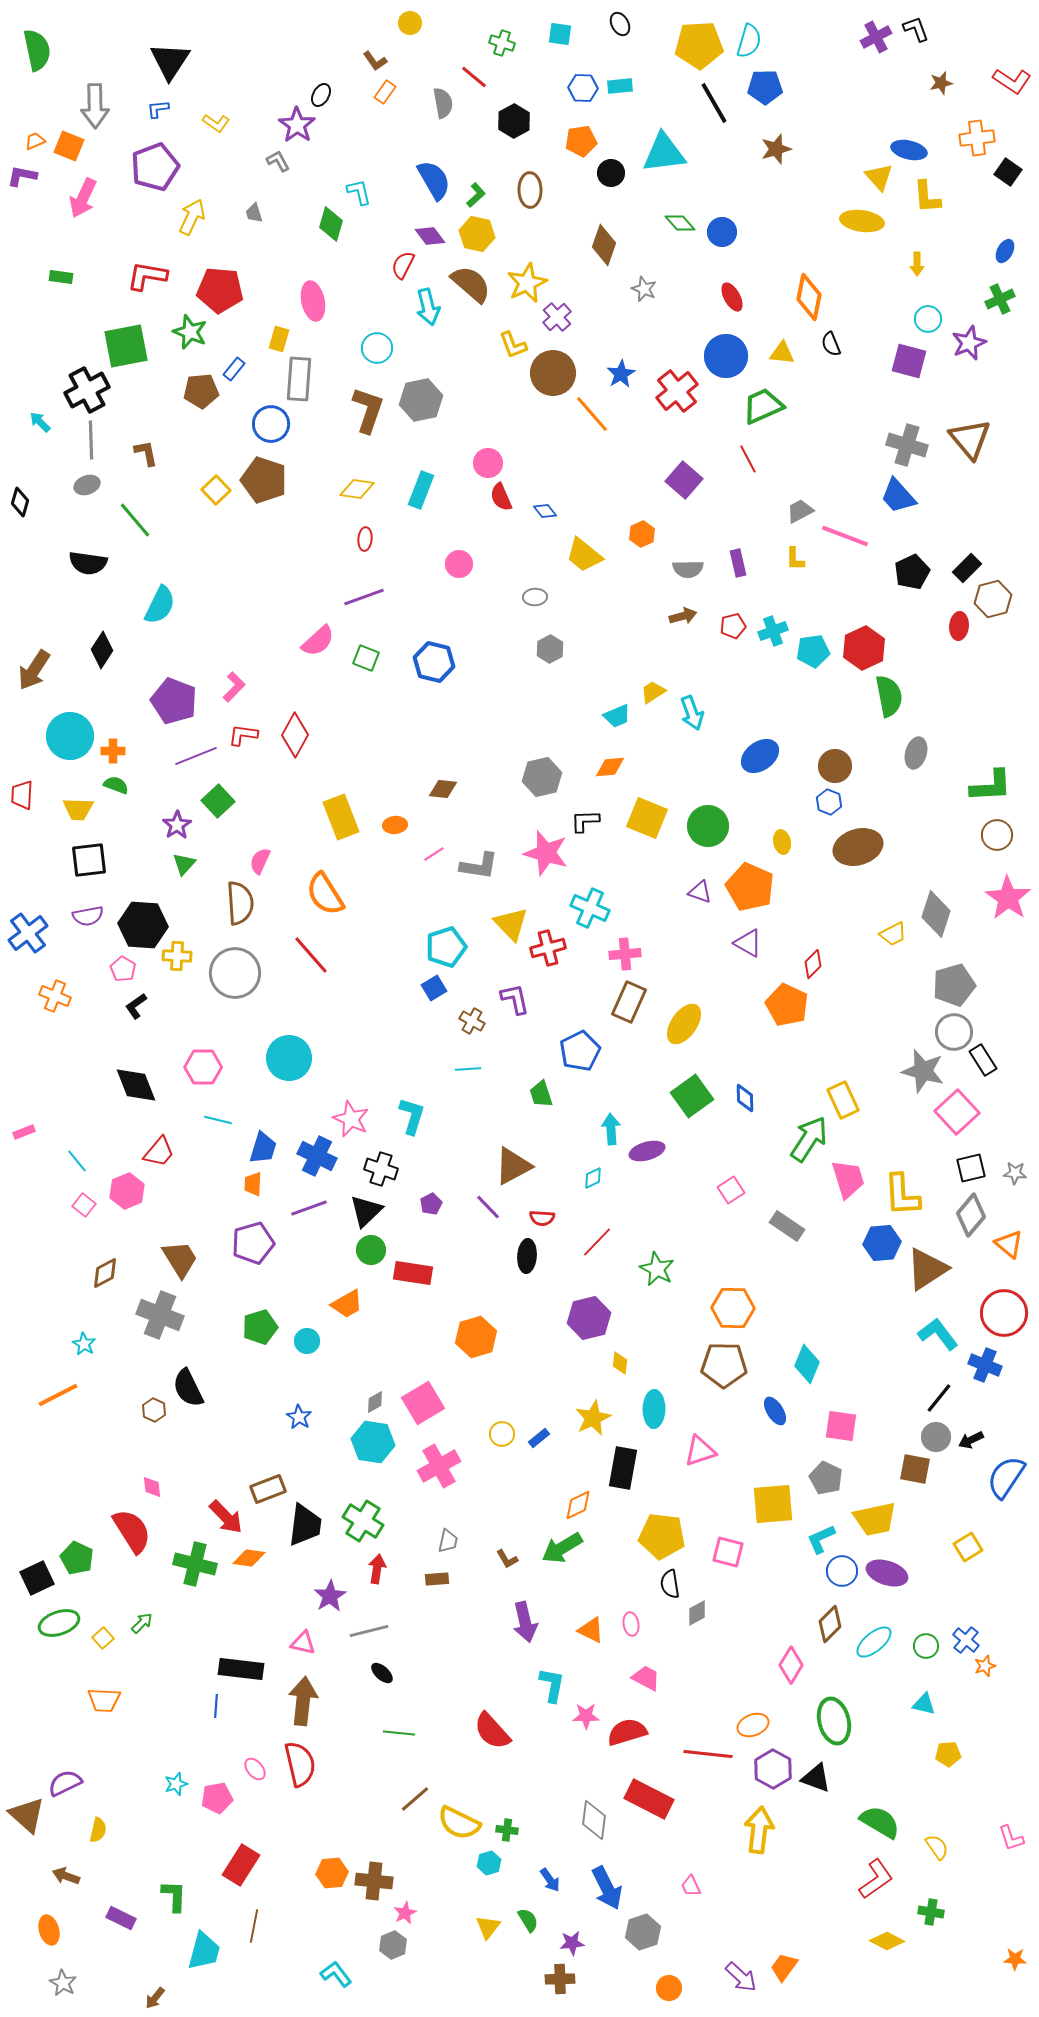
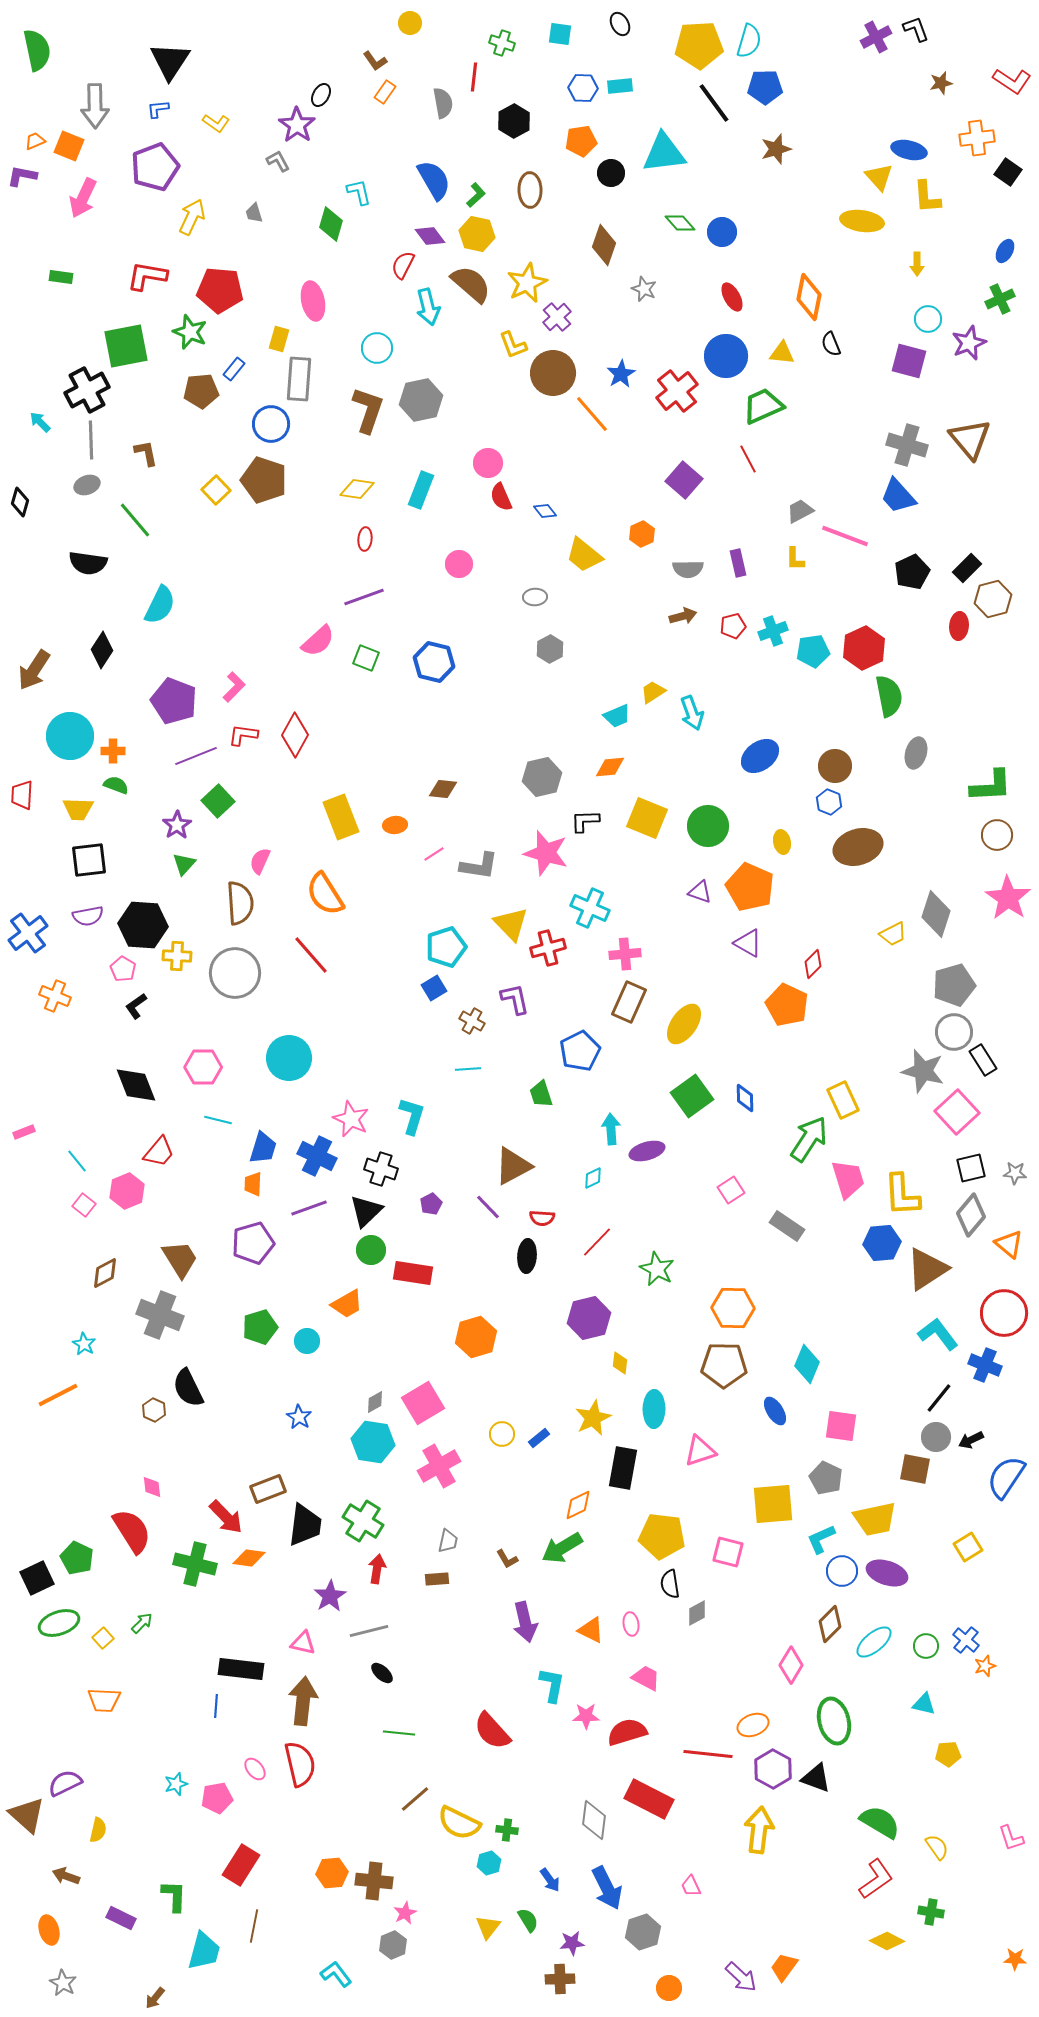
red line at (474, 77): rotated 56 degrees clockwise
black line at (714, 103): rotated 6 degrees counterclockwise
